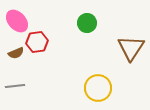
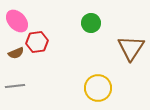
green circle: moved 4 px right
